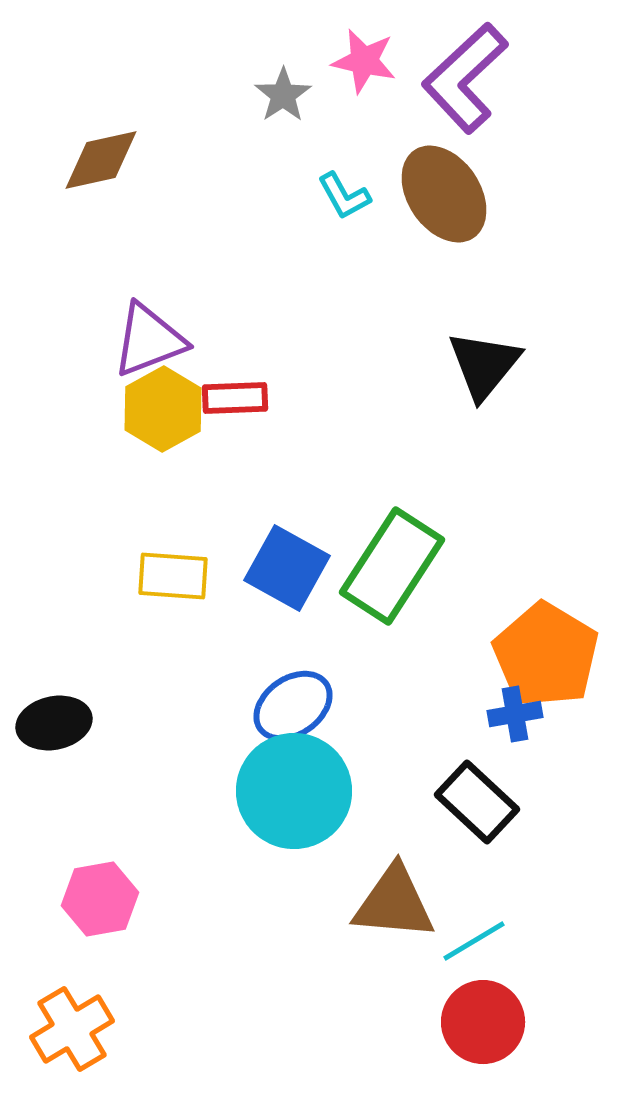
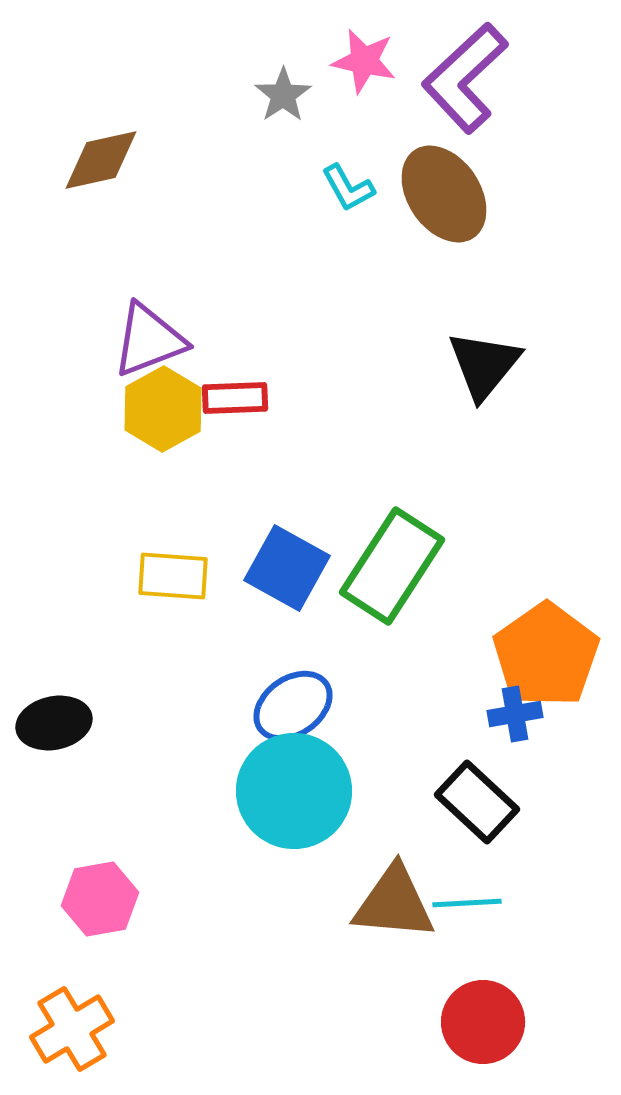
cyan L-shape: moved 4 px right, 8 px up
orange pentagon: rotated 6 degrees clockwise
cyan line: moved 7 px left, 38 px up; rotated 28 degrees clockwise
